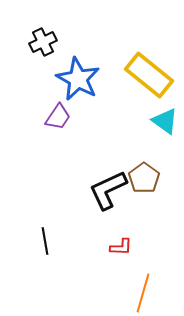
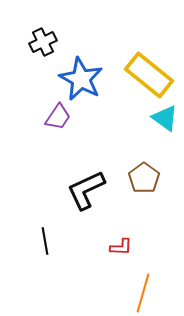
blue star: moved 3 px right
cyan triangle: moved 3 px up
black L-shape: moved 22 px left
